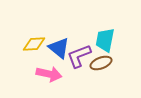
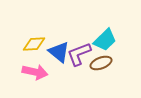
cyan trapezoid: rotated 145 degrees counterclockwise
blue triangle: moved 4 px down
purple L-shape: moved 2 px up
pink arrow: moved 14 px left, 2 px up
